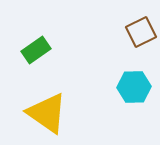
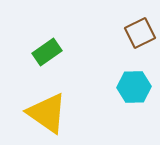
brown square: moved 1 px left, 1 px down
green rectangle: moved 11 px right, 2 px down
